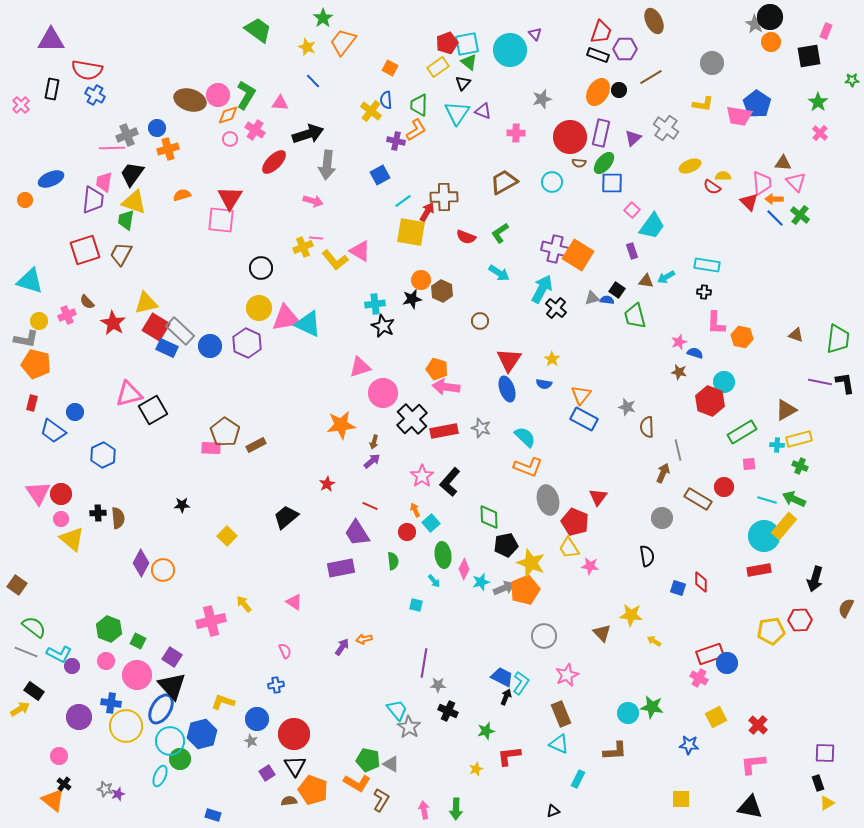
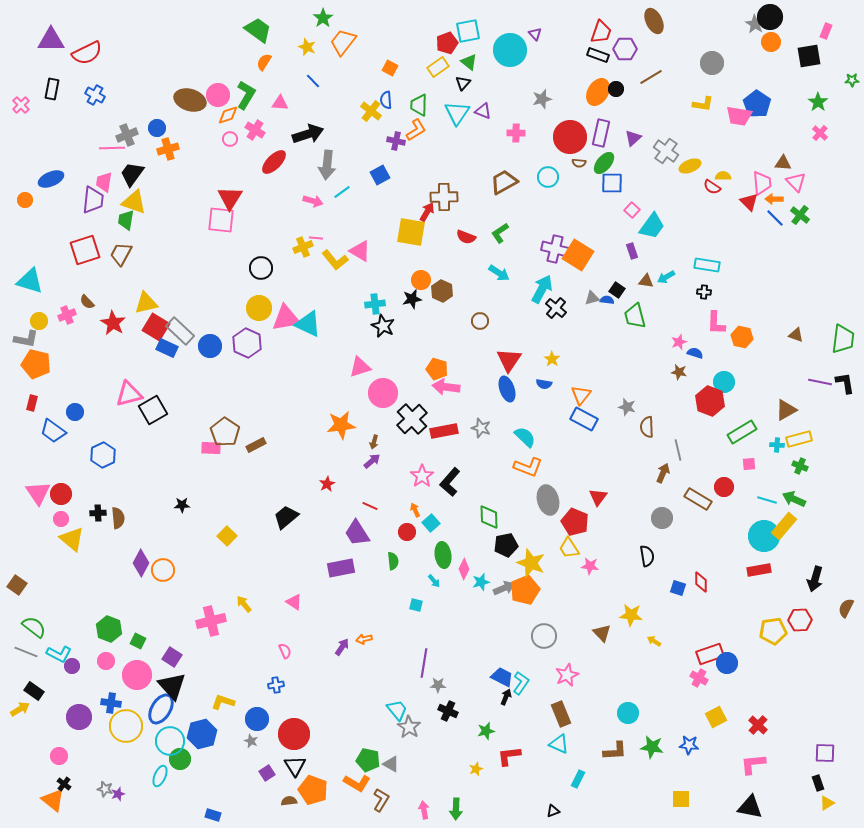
cyan square at (467, 44): moved 1 px right, 13 px up
red semicircle at (87, 70): moved 17 px up; rotated 36 degrees counterclockwise
black circle at (619, 90): moved 3 px left, 1 px up
gray cross at (666, 128): moved 23 px down
cyan circle at (552, 182): moved 4 px left, 5 px up
orange semicircle at (182, 195): moved 82 px right, 133 px up; rotated 42 degrees counterclockwise
cyan line at (403, 201): moved 61 px left, 9 px up
green trapezoid at (838, 339): moved 5 px right
yellow pentagon at (771, 631): moved 2 px right
green star at (652, 707): moved 40 px down
